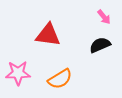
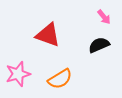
red triangle: rotated 12 degrees clockwise
black semicircle: moved 1 px left
pink star: moved 1 px down; rotated 15 degrees counterclockwise
